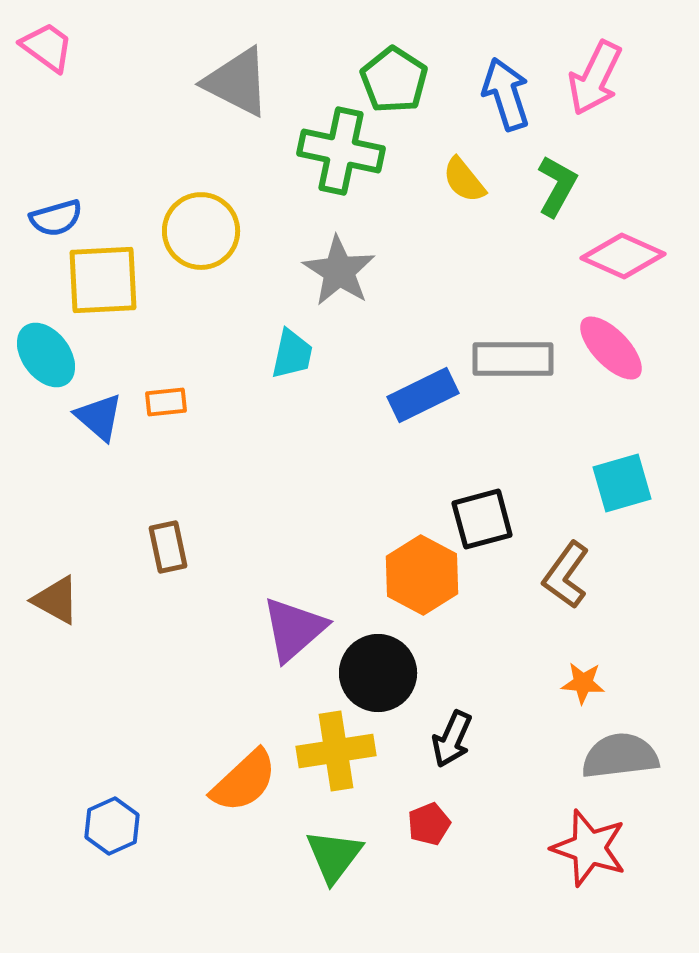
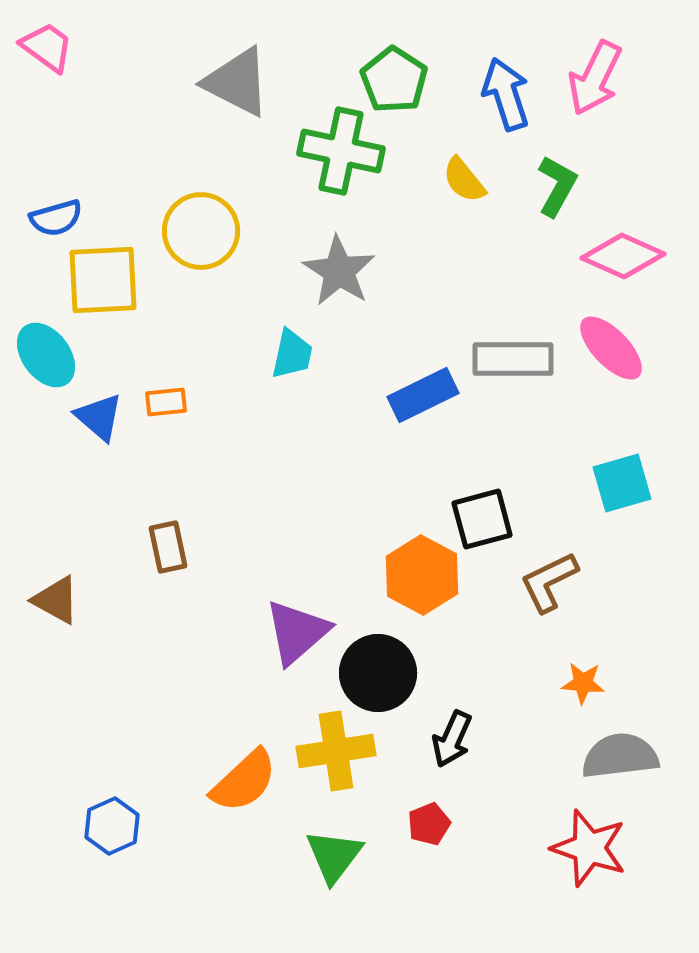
brown L-shape: moved 17 px left, 7 px down; rotated 28 degrees clockwise
purple triangle: moved 3 px right, 3 px down
